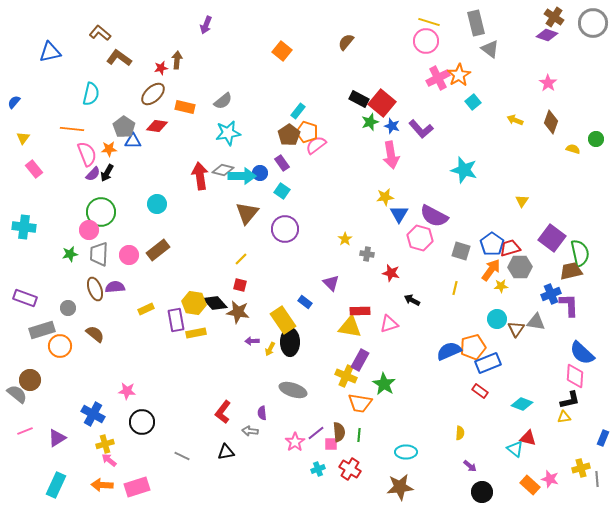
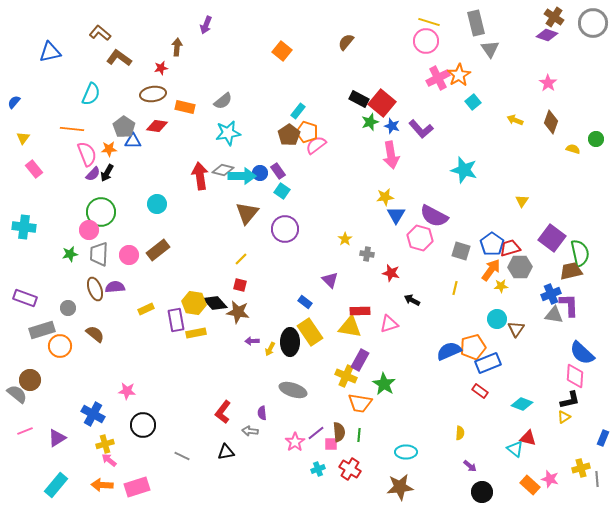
gray triangle at (490, 49): rotated 18 degrees clockwise
brown arrow at (177, 60): moved 13 px up
cyan semicircle at (91, 94): rotated 10 degrees clockwise
brown ellipse at (153, 94): rotated 35 degrees clockwise
purple rectangle at (282, 163): moved 4 px left, 8 px down
blue triangle at (399, 214): moved 3 px left, 1 px down
purple triangle at (331, 283): moved 1 px left, 3 px up
yellow rectangle at (283, 320): moved 27 px right, 12 px down
gray triangle at (536, 322): moved 18 px right, 7 px up
yellow triangle at (564, 417): rotated 24 degrees counterclockwise
black circle at (142, 422): moved 1 px right, 3 px down
cyan rectangle at (56, 485): rotated 15 degrees clockwise
